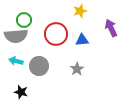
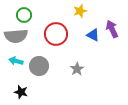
green circle: moved 5 px up
purple arrow: moved 1 px right, 1 px down
blue triangle: moved 11 px right, 5 px up; rotated 32 degrees clockwise
